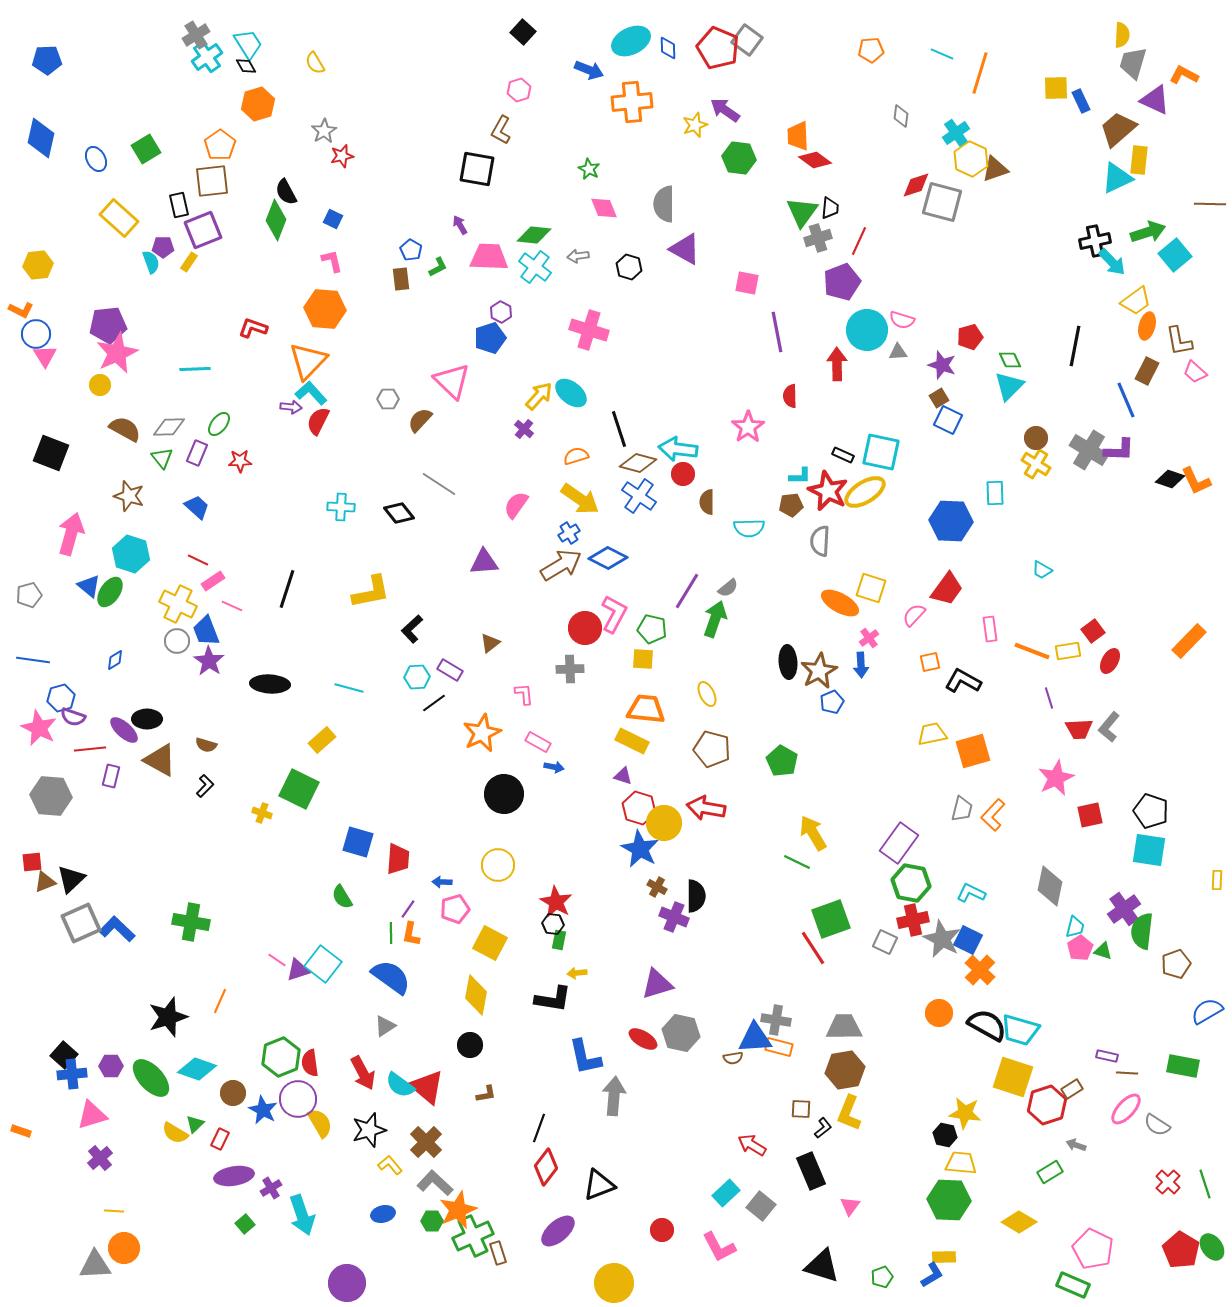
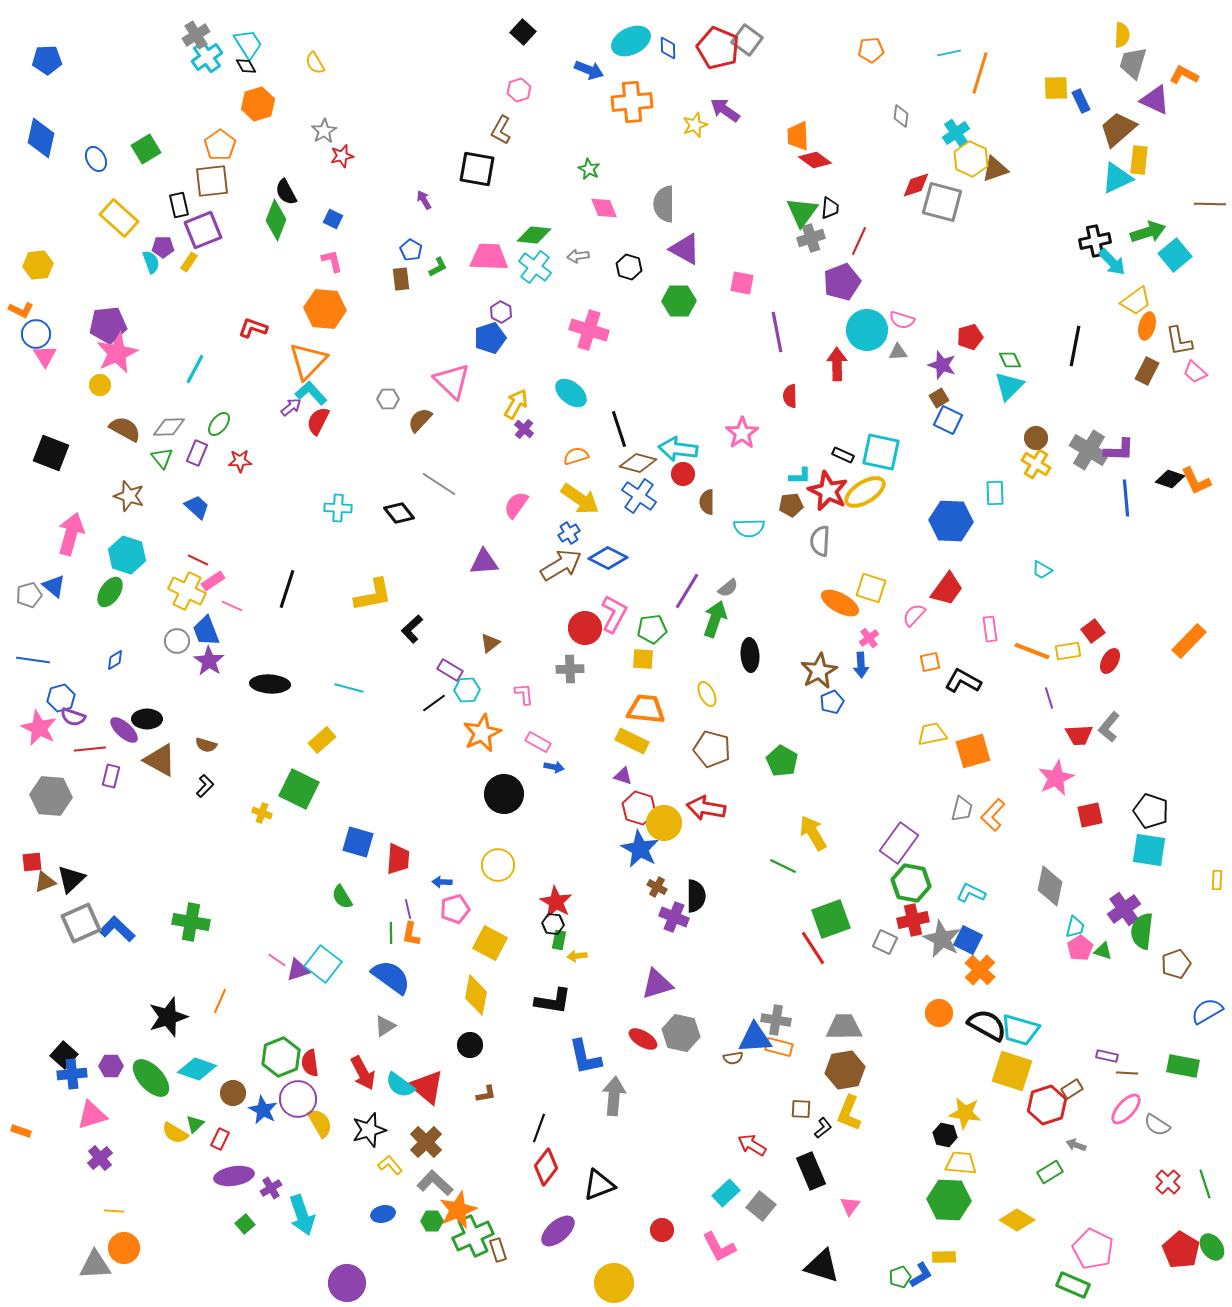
cyan line at (942, 54): moved 7 px right, 1 px up; rotated 35 degrees counterclockwise
green hexagon at (739, 158): moved 60 px left, 143 px down; rotated 8 degrees counterclockwise
purple arrow at (460, 225): moved 36 px left, 25 px up
gray cross at (818, 238): moved 7 px left
pink square at (747, 283): moved 5 px left
cyan line at (195, 369): rotated 60 degrees counterclockwise
yellow arrow at (539, 396): moved 23 px left, 8 px down; rotated 12 degrees counterclockwise
blue line at (1126, 400): moved 98 px down; rotated 18 degrees clockwise
purple arrow at (291, 407): rotated 45 degrees counterclockwise
pink star at (748, 427): moved 6 px left, 6 px down
cyan cross at (341, 507): moved 3 px left, 1 px down
cyan hexagon at (131, 554): moved 4 px left, 1 px down
blue triangle at (89, 586): moved 35 px left
yellow L-shape at (371, 592): moved 2 px right, 3 px down
yellow cross at (178, 604): moved 9 px right, 13 px up
green pentagon at (652, 629): rotated 20 degrees counterclockwise
black ellipse at (788, 662): moved 38 px left, 7 px up
cyan hexagon at (417, 677): moved 50 px right, 13 px down
red trapezoid at (1079, 729): moved 6 px down
green line at (797, 862): moved 14 px left, 4 px down
purple line at (408, 909): rotated 48 degrees counterclockwise
yellow arrow at (577, 973): moved 17 px up
black L-shape at (553, 999): moved 2 px down
yellow square at (1013, 1077): moved 1 px left, 6 px up
yellow diamond at (1019, 1222): moved 2 px left, 2 px up
brown rectangle at (498, 1253): moved 3 px up
blue L-shape at (932, 1275): moved 11 px left
green pentagon at (882, 1277): moved 18 px right
